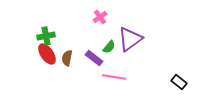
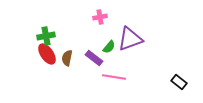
pink cross: rotated 24 degrees clockwise
purple triangle: rotated 16 degrees clockwise
